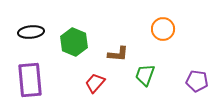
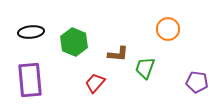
orange circle: moved 5 px right
green trapezoid: moved 7 px up
purple pentagon: moved 1 px down
